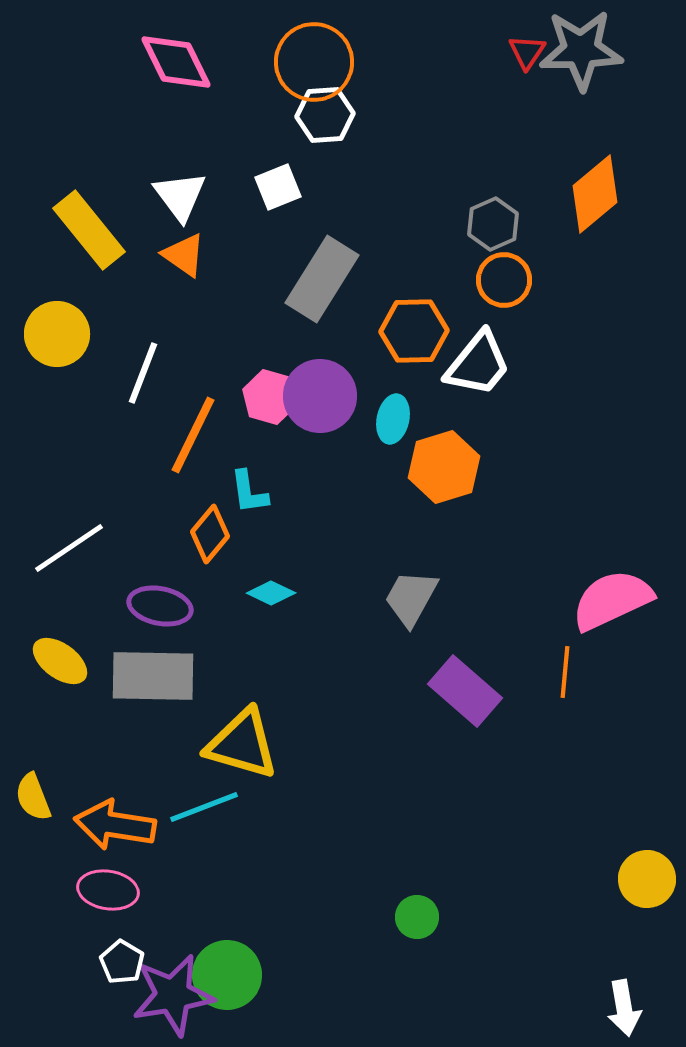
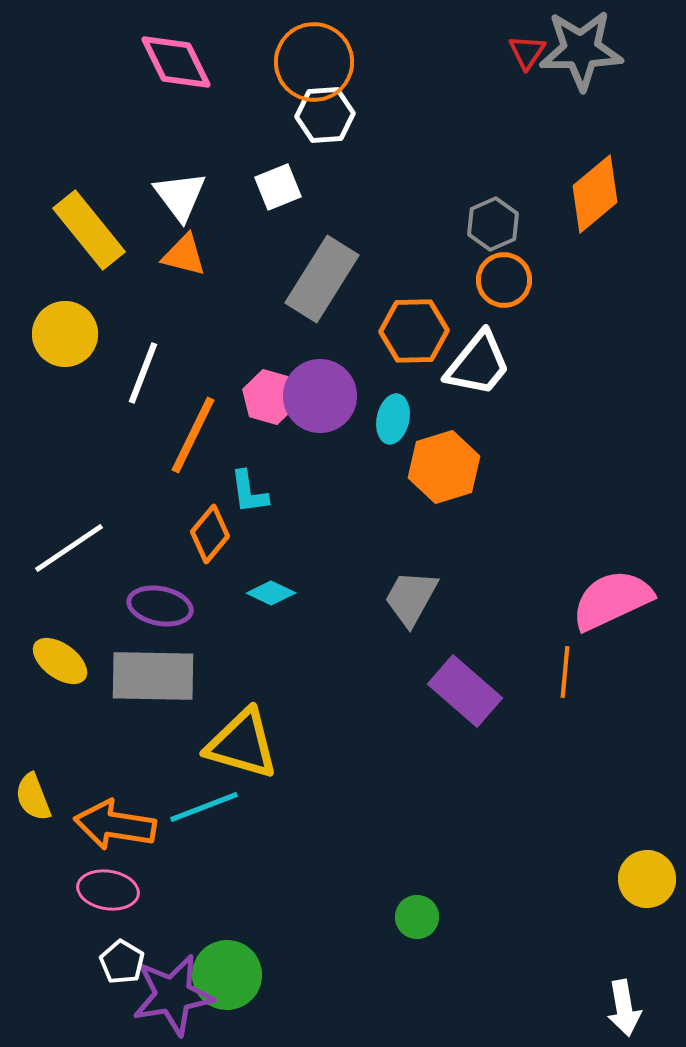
orange triangle at (184, 255): rotated 21 degrees counterclockwise
yellow circle at (57, 334): moved 8 px right
